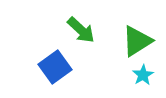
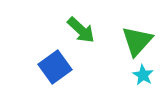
green triangle: rotated 16 degrees counterclockwise
cyan star: rotated 10 degrees counterclockwise
